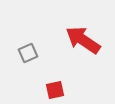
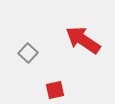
gray square: rotated 24 degrees counterclockwise
